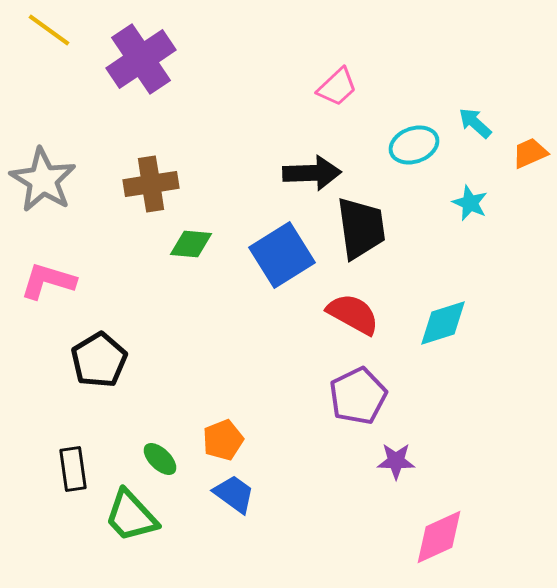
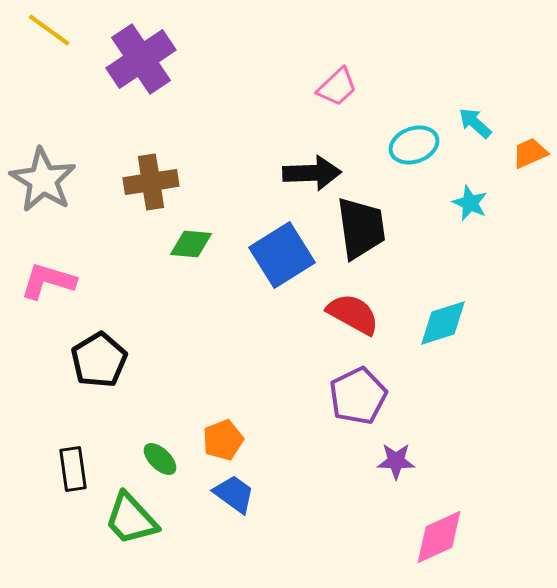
brown cross: moved 2 px up
green trapezoid: moved 3 px down
